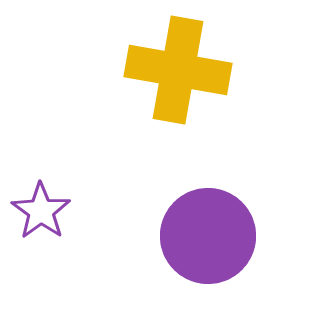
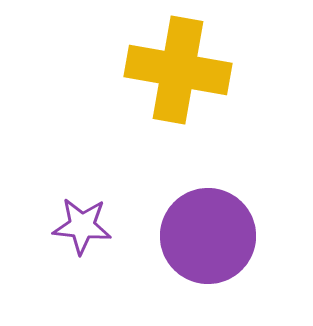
purple star: moved 41 px right, 15 px down; rotated 30 degrees counterclockwise
